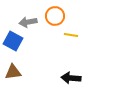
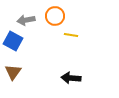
gray arrow: moved 2 px left, 2 px up
brown triangle: rotated 48 degrees counterclockwise
